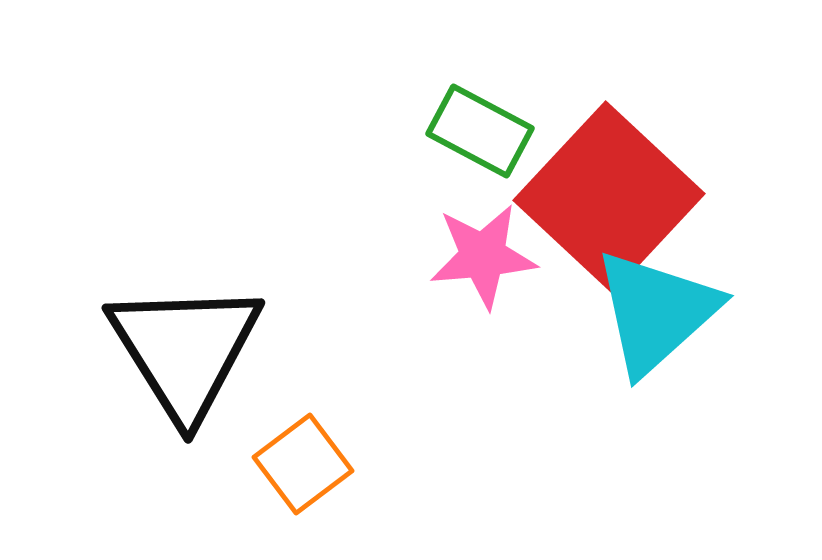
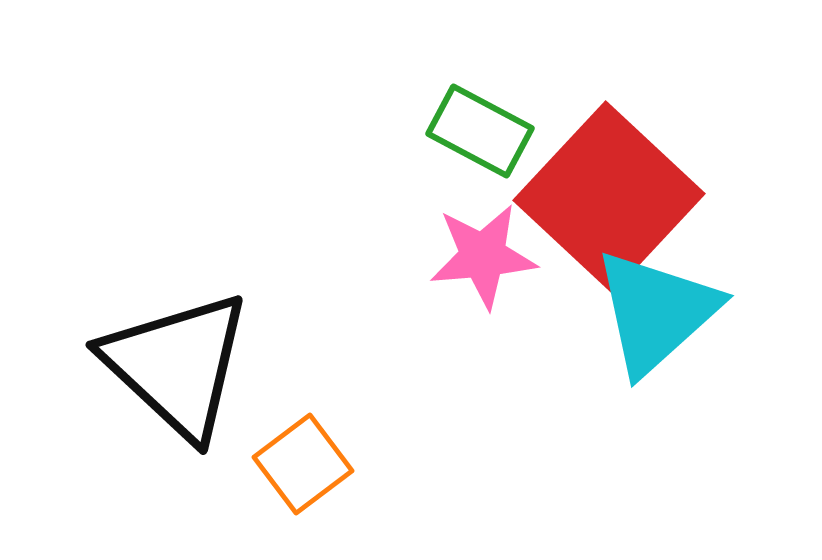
black triangle: moved 8 px left, 15 px down; rotated 15 degrees counterclockwise
